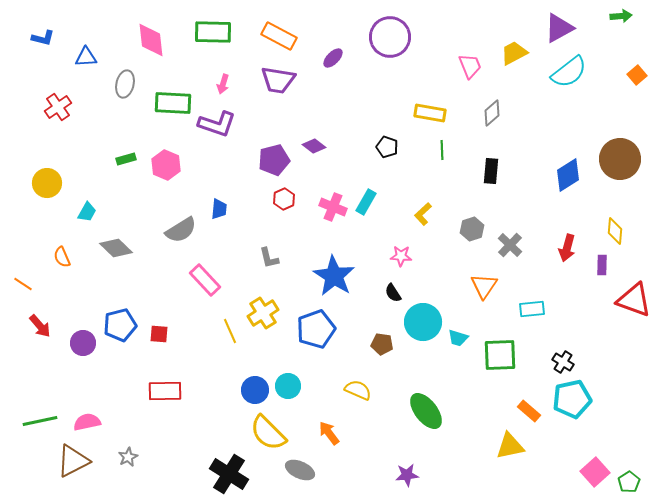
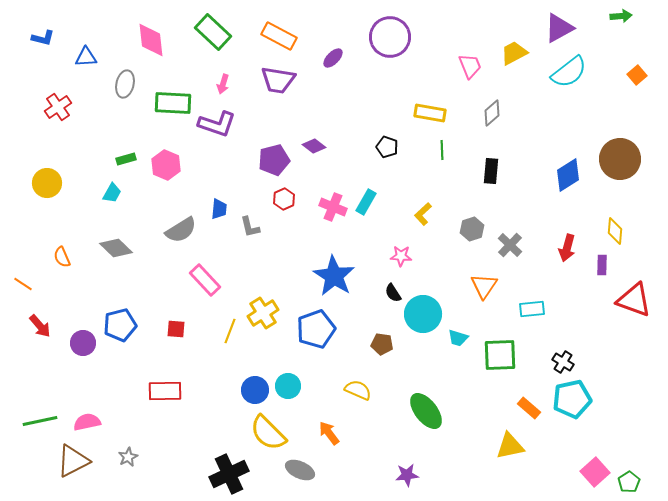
green rectangle at (213, 32): rotated 42 degrees clockwise
cyan trapezoid at (87, 212): moved 25 px right, 19 px up
gray L-shape at (269, 258): moved 19 px left, 31 px up
cyan circle at (423, 322): moved 8 px up
yellow line at (230, 331): rotated 45 degrees clockwise
red square at (159, 334): moved 17 px right, 5 px up
orange rectangle at (529, 411): moved 3 px up
black cross at (229, 474): rotated 33 degrees clockwise
